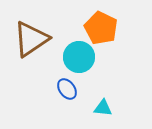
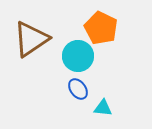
cyan circle: moved 1 px left, 1 px up
blue ellipse: moved 11 px right
